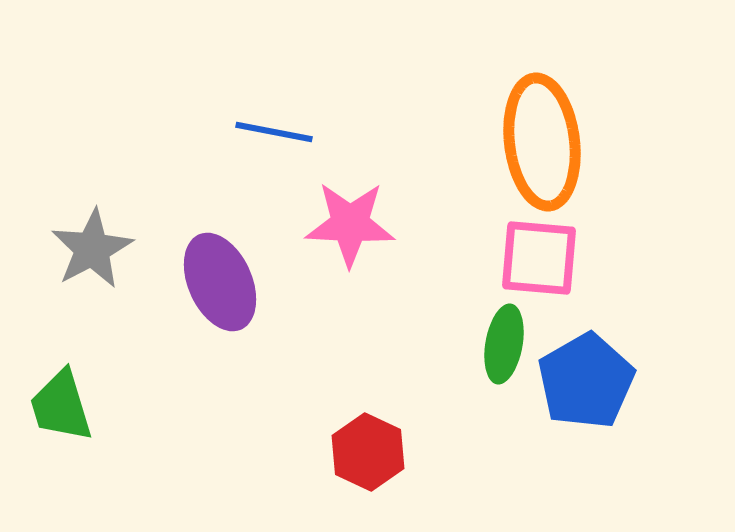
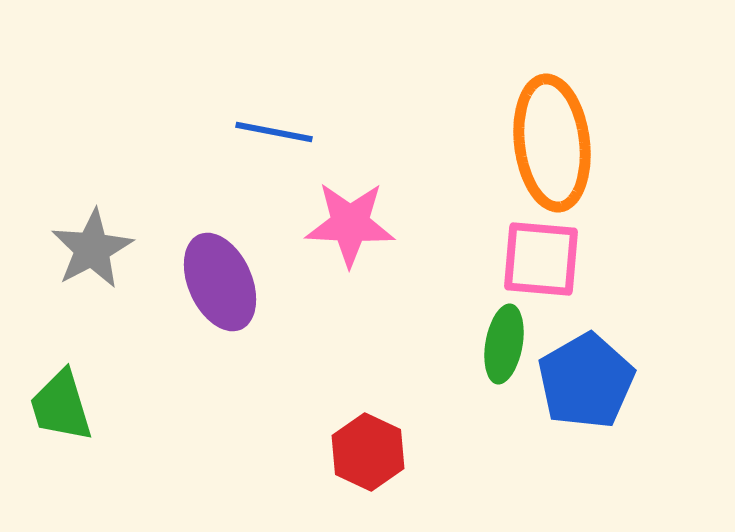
orange ellipse: moved 10 px right, 1 px down
pink square: moved 2 px right, 1 px down
